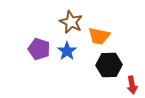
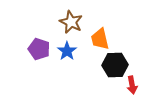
orange trapezoid: moved 1 px right, 3 px down; rotated 65 degrees clockwise
black hexagon: moved 6 px right
